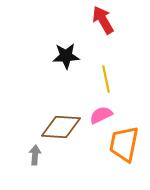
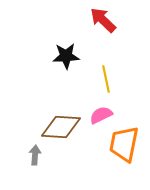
red arrow: rotated 16 degrees counterclockwise
